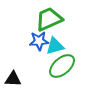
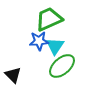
cyan triangle: rotated 42 degrees counterclockwise
black triangle: moved 4 px up; rotated 42 degrees clockwise
